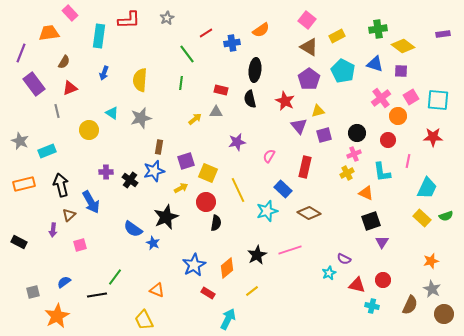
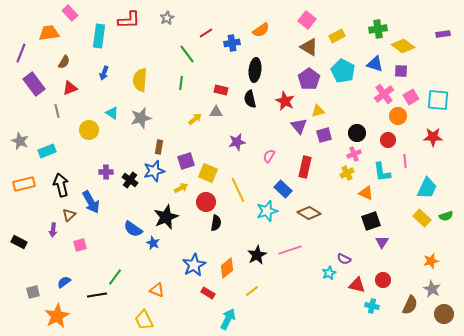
pink cross at (381, 98): moved 3 px right, 4 px up
pink line at (408, 161): moved 3 px left; rotated 16 degrees counterclockwise
